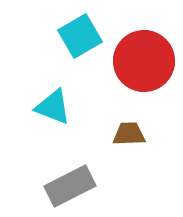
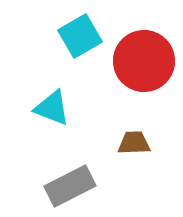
cyan triangle: moved 1 px left, 1 px down
brown trapezoid: moved 5 px right, 9 px down
